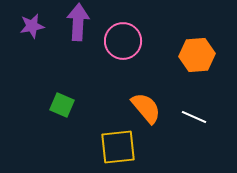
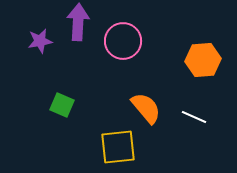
purple star: moved 8 px right, 15 px down
orange hexagon: moved 6 px right, 5 px down
